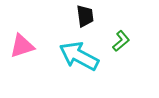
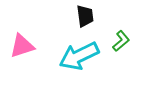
cyan arrow: rotated 54 degrees counterclockwise
